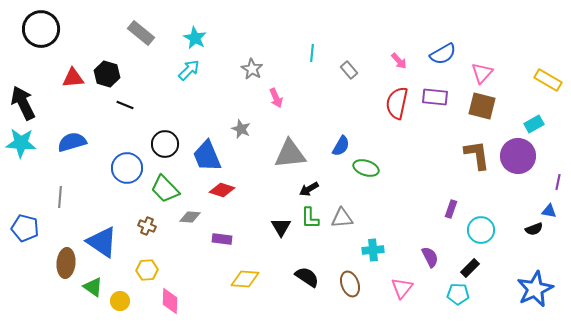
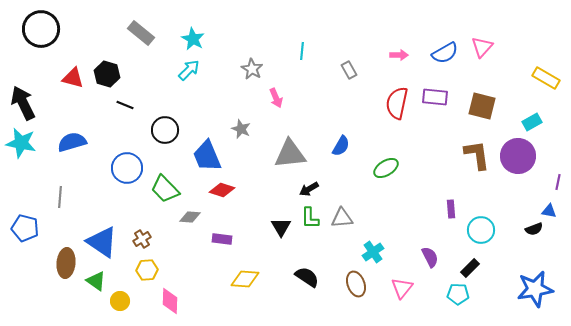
cyan star at (195, 38): moved 2 px left, 1 px down
cyan line at (312, 53): moved 10 px left, 2 px up
blue semicircle at (443, 54): moved 2 px right, 1 px up
pink arrow at (399, 61): moved 6 px up; rotated 48 degrees counterclockwise
gray rectangle at (349, 70): rotated 12 degrees clockwise
pink triangle at (482, 73): moved 26 px up
red triangle at (73, 78): rotated 20 degrees clockwise
yellow rectangle at (548, 80): moved 2 px left, 2 px up
cyan rectangle at (534, 124): moved 2 px left, 2 px up
cyan star at (21, 143): rotated 8 degrees clockwise
black circle at (165, 144): moved 14 px up
green ellipse at (366, 168): moved 20 px right; rotated 50 degrees counterclockwise
purple rectangle at (451, 209): rotated 24 degrees counterclockwise
brown cross at (147, 226): moved 5 px left, 13 px down; rotated 36 degrees clockwise
cyan cross at (373, 250): moved 2 px down; rotated 30 degrees counterclockwise
brown ellipse at (350, 284): moved 6 px right
green triangle at (93, 287): moved 3 px right, 6 px up
blue star at (535, 289): rotated 15 degrees clockwise
